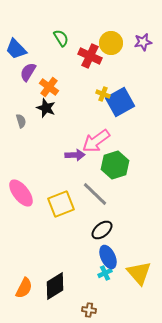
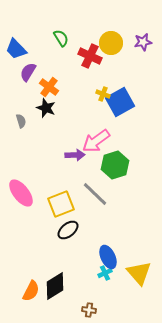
black ellipse: moved 34 px left
orange semicircle: moved 7 px right, 3 px down
